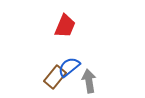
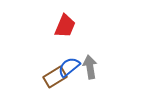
brown rectangle: rotated 20 degrees clockwise
gray arrow: moved 1 px right, 14 px up
